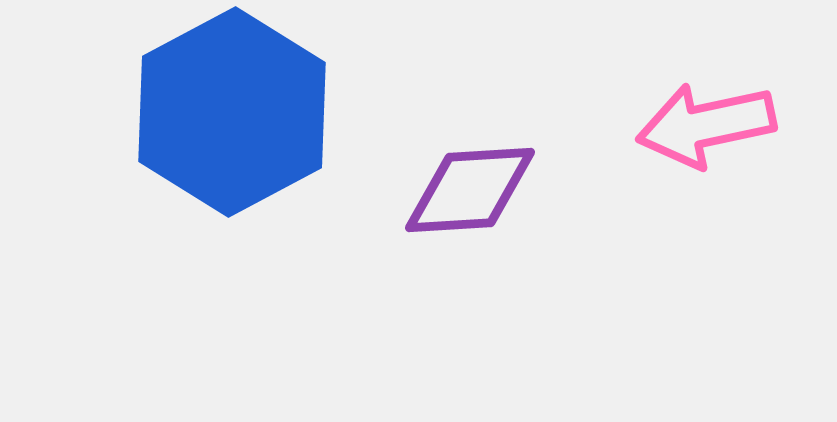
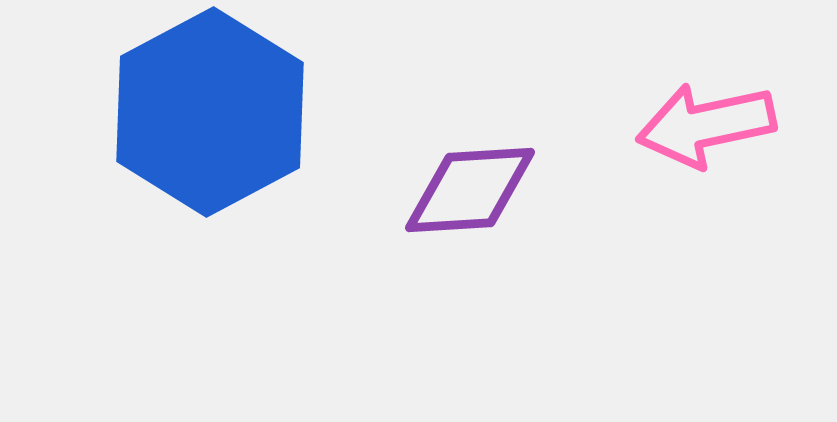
blue hexagon: moved 22 px left
